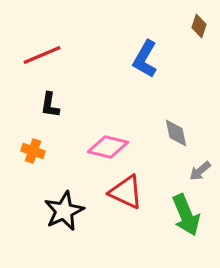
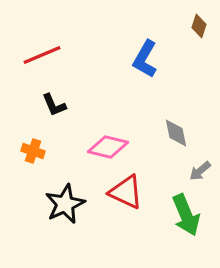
black L-shape: moved 4 px right; rotated 32 degrees counterclockwise
black star: moved 1 px right, 7 px up
